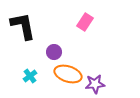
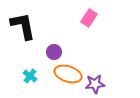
pink rectangle: moved 4 px right, 4 px up
cyan cross: rotated 16 degrees counterclockwise
